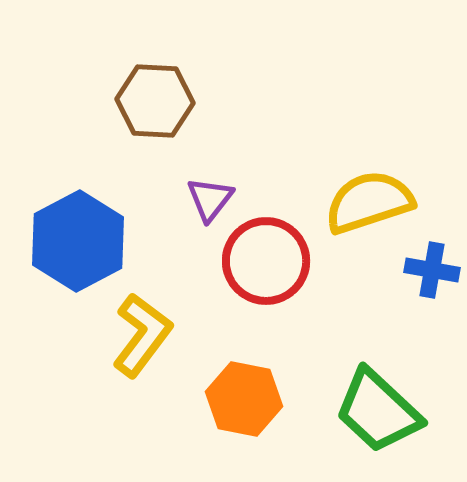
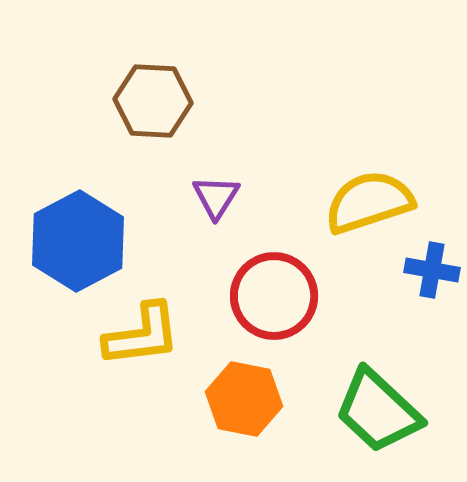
brown hexagon: moved 2 px left
purple triangle: moved 6 px right, 2 px up; rotated 6 degrees counterclockwise
red circle: moved 8 px right, 35 px down
yellow L-shape: rotated 46 degrees clockwise
